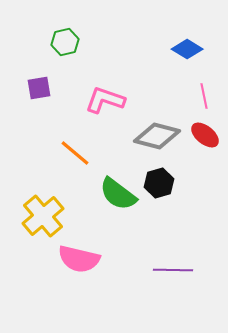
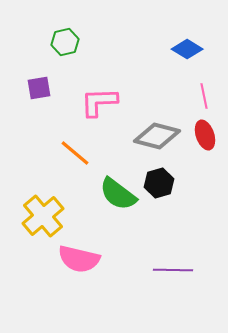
pink L-shape: moved 6 px left, 2 px down; rotated 21 degrees counterclockwise
red ellipse: rotated 32 degrees clockwise
